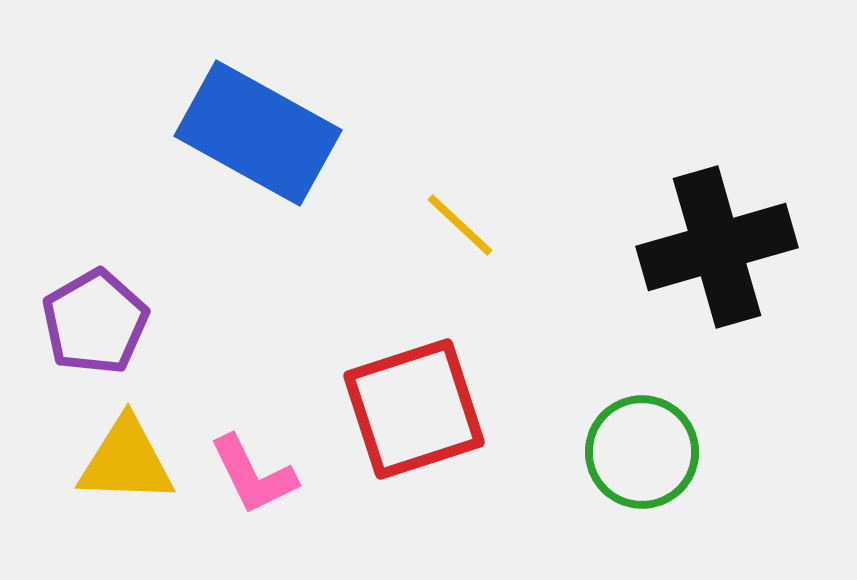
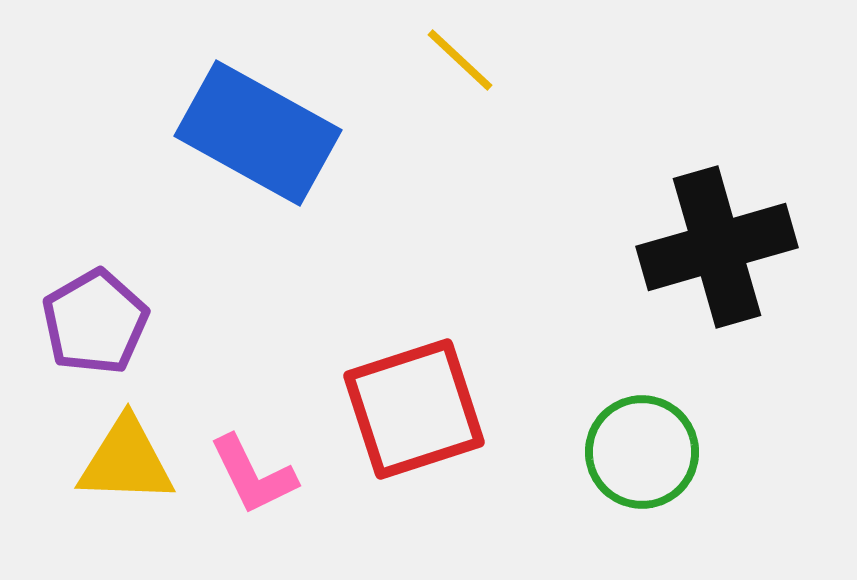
yellow line: moved 165 px up
